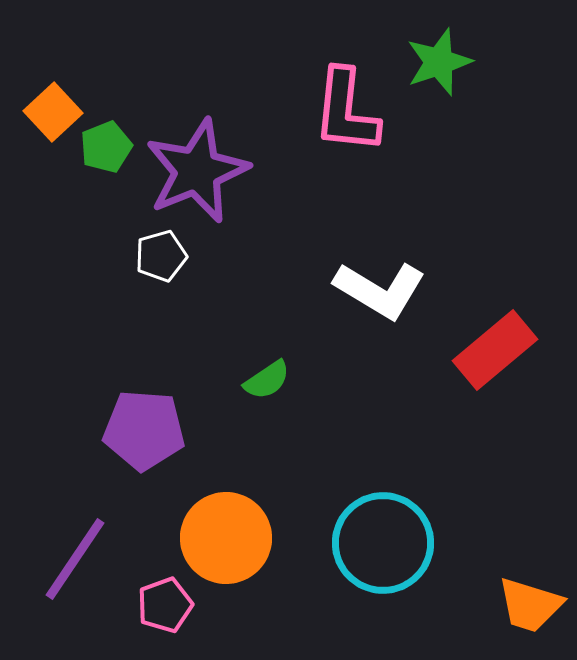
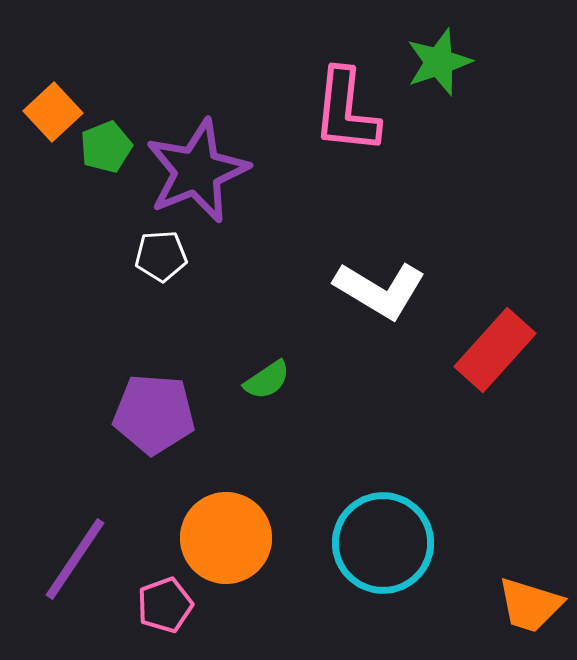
white pentagon: rotated 12 degrees clockwise
red rectangle: rotated 8 degrees counterclockwise
purple pentagon: moved 10 px right, 16 px up
